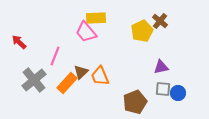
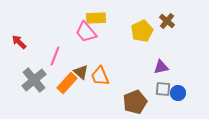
brown cross: moved 7 px right
brown triangle: rotated 35 degrees counterclockwise
